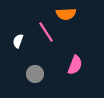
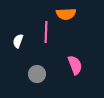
pink line: rotated 35 degrees clockwise
pink semicircle: rotated 42 degrees counterclockwise
gray circle: moved 2 px right
